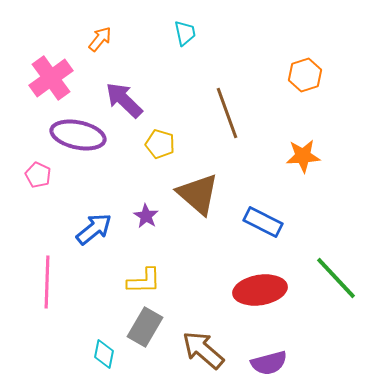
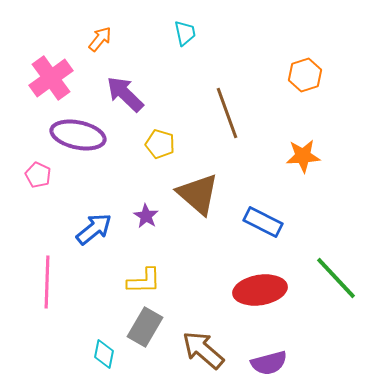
purple arrow: moved 1 px right, 6 px up
